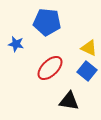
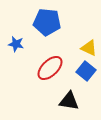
blue square: moved 1 px left
